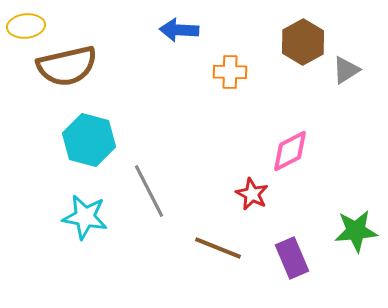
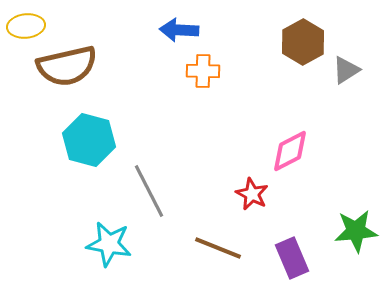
orange cross: moved 27 px left, 1 px up
cyan star: moved 24 px right, 27 px down
